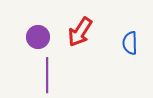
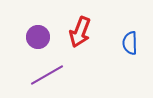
red arrow: rotated 12 degrees counterclockwise
purple line: rotated 60 degrees clockwise
